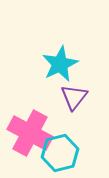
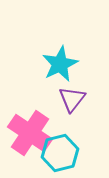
purple triangle: moved 2 px left, 2 px down
pink cross: rotated 6 degrees clockwise
